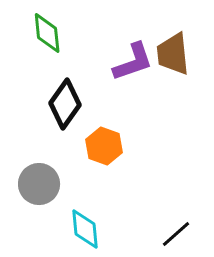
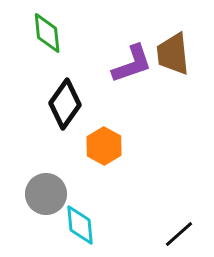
purple L-shape: moved 1 px left, 2 px down
orange hexagon: rotated 9 degrees clockwise
gray circle: moved 7 px right, 10 px down
cyan diamond: moved 5 px left, 4 px up
black line: moved 3 px right
